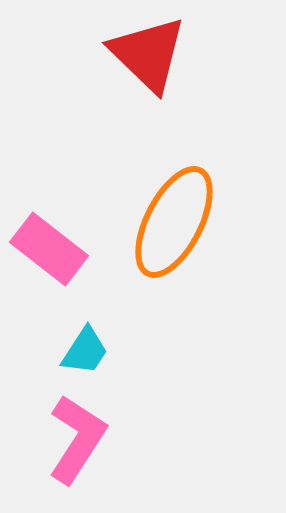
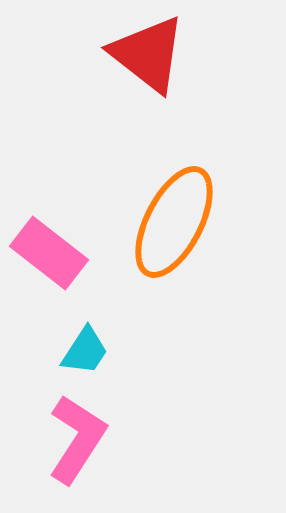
red triangle: rotated 6 degrees counterclockwise
pink rectangle: moved 4 px down
